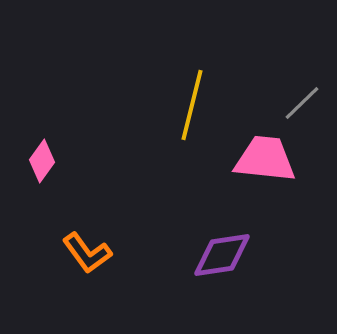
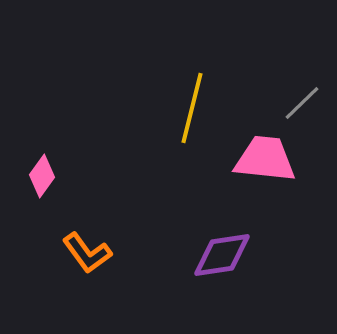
yellow line: moved 3 px down
pink diamond: moved 15 px down
